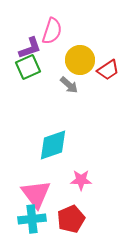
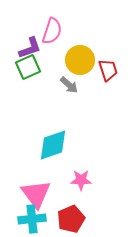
red trapezoid: rotated 75 degrees counterclockwise
